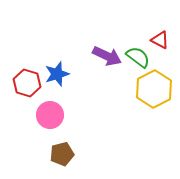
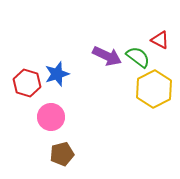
pink circle: moved 1 px right, 2 px down
